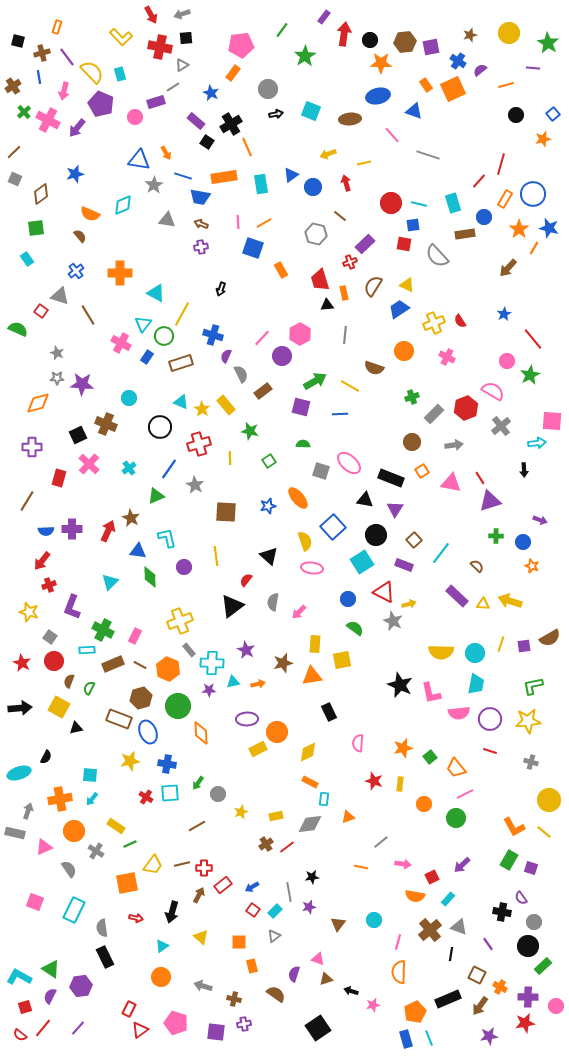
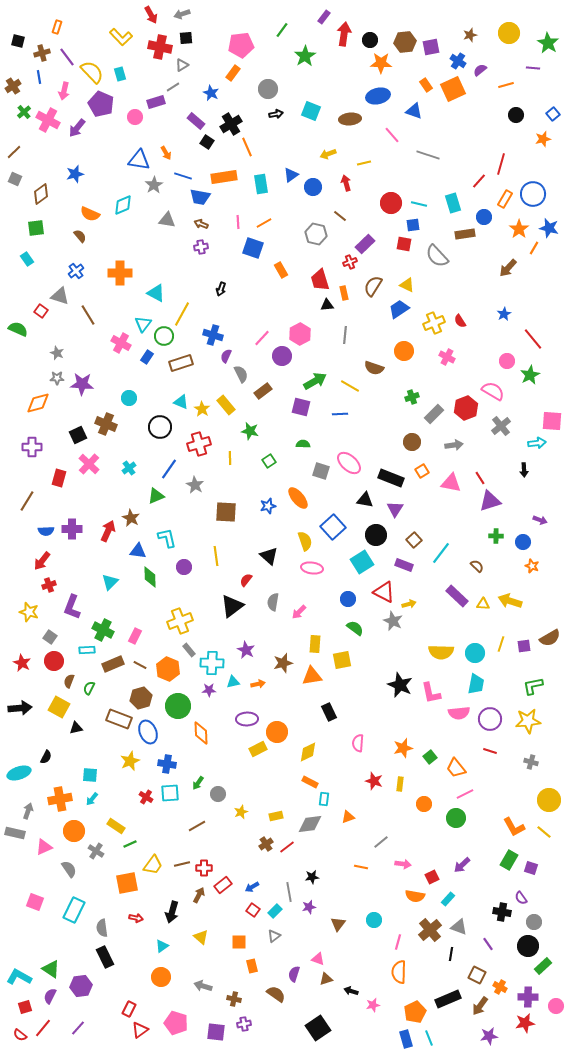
yellow star at (130, 761): rotated 12 degrees counterclockwise
